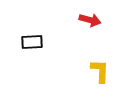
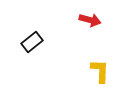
black rectangle: rotated 35 degrees counterclockwise
